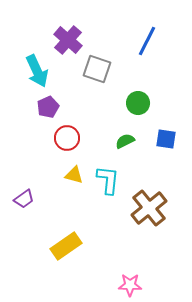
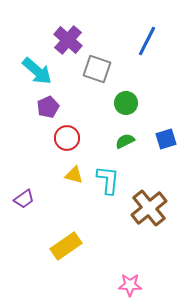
cyan arrow: rotated 24 degrees counterclockwise
green circle: moved 12 px left
blue square: rotated 25 degrees counterclockwise
